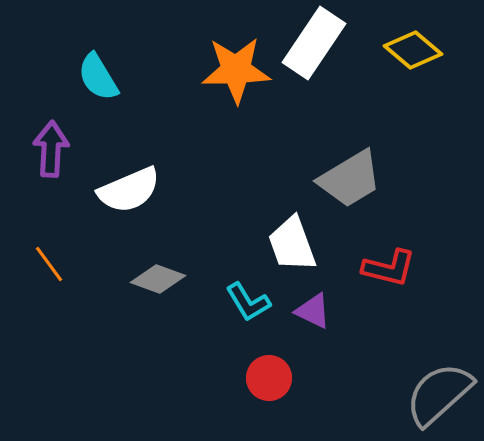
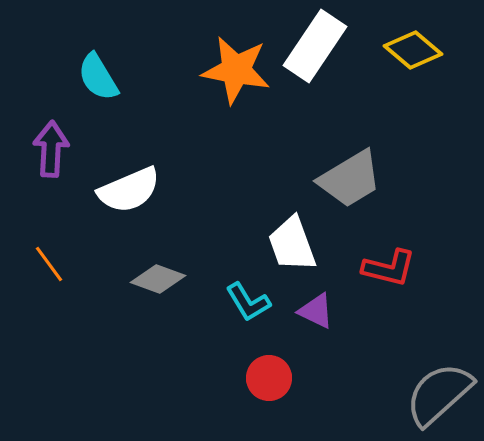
white rectangle: moved 1 px right, 3 px down
orange star: rotated 12 degrees clockwise
purple triangle: moved 3 px right
